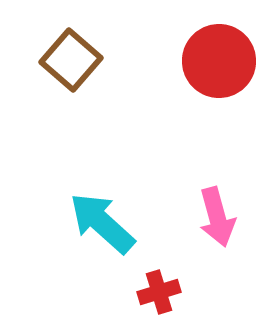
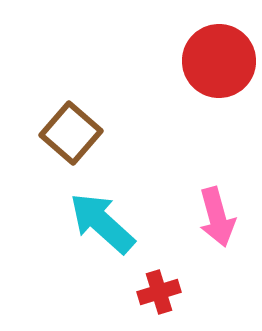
brown square: moved 73 px down
